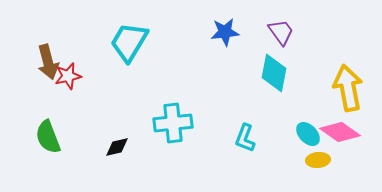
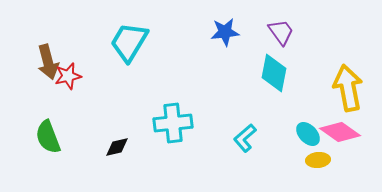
cyan L-shape: rotated 28 degrees clockwise
